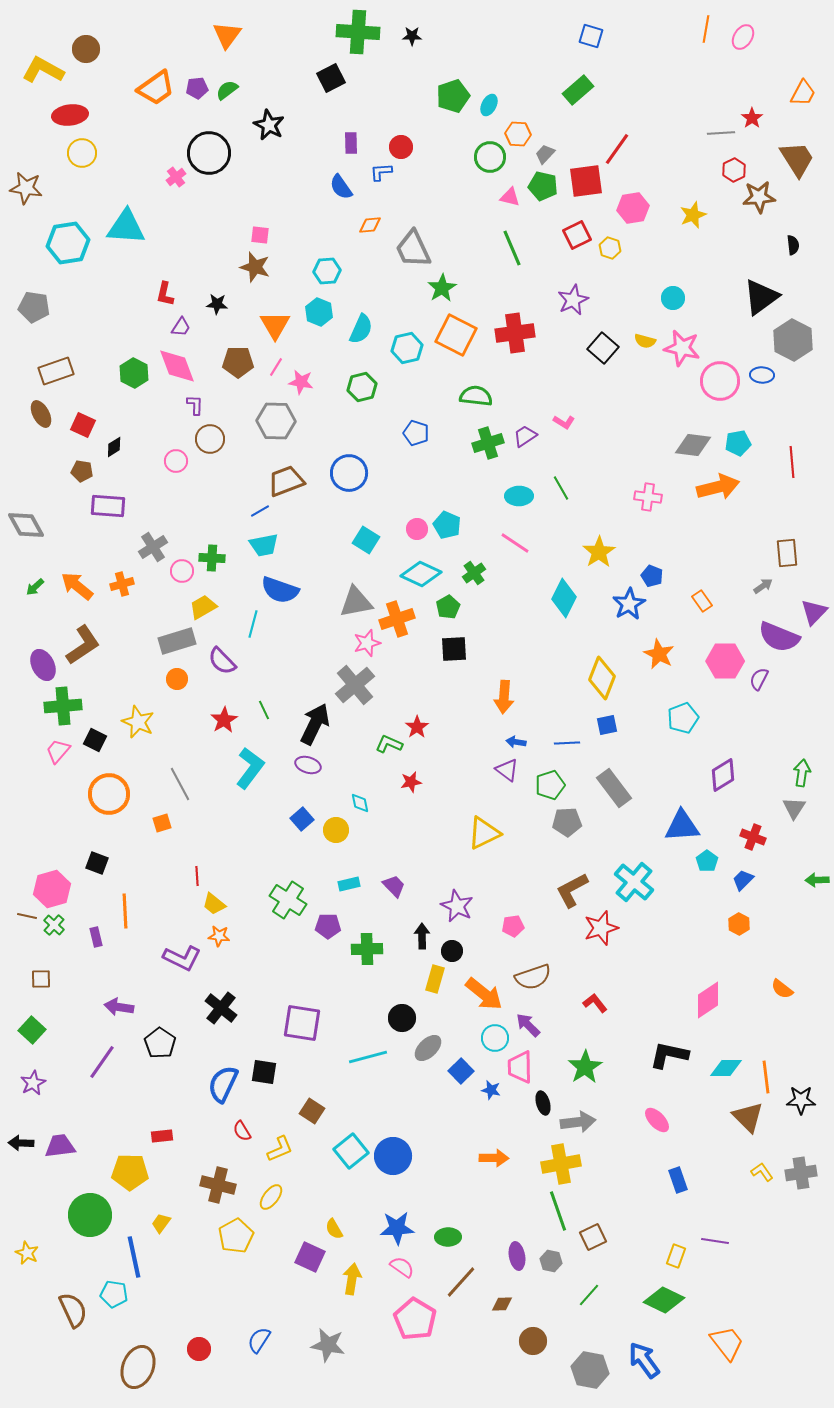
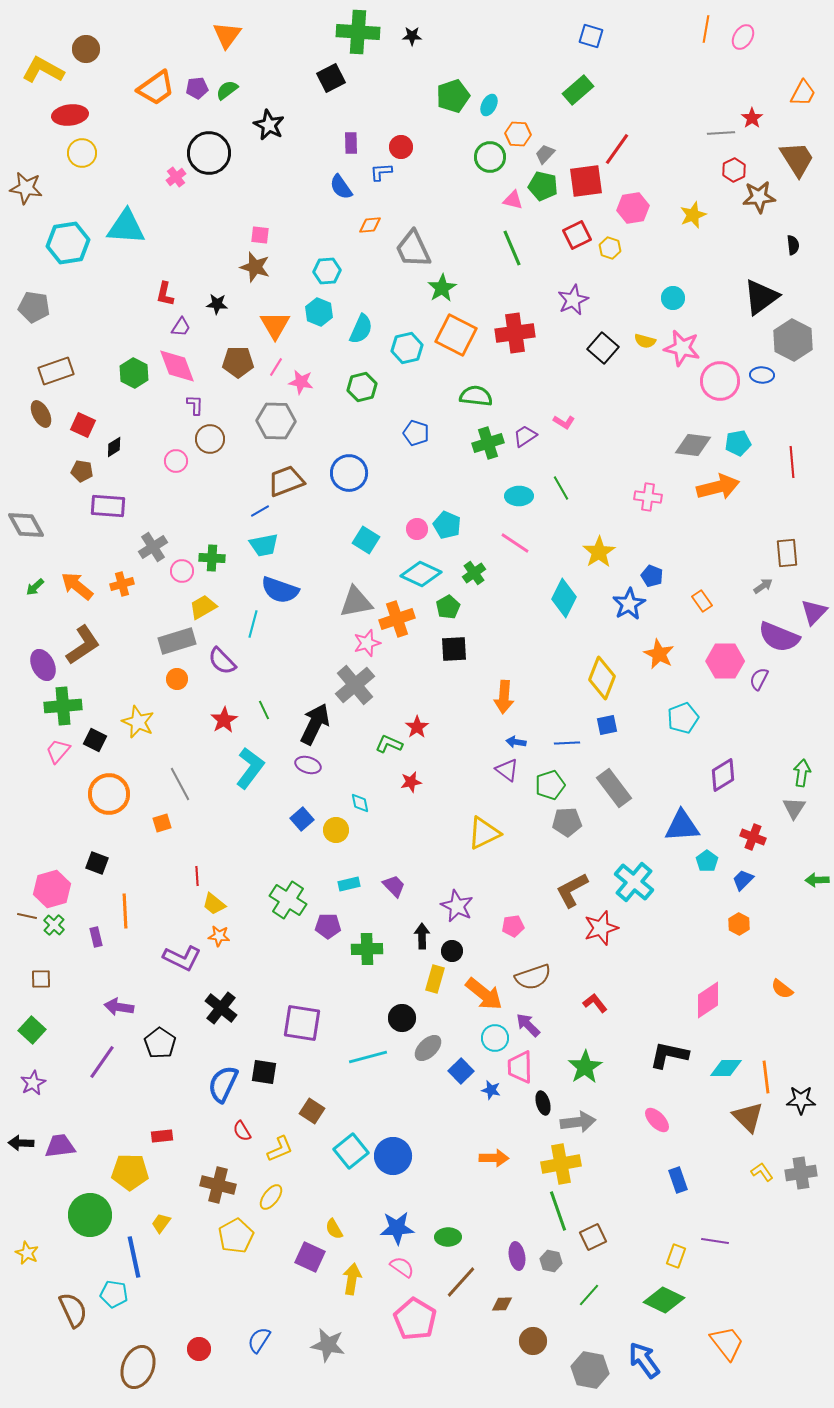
pink triangle at (510, 197): moved 3 px right, 3 px down
